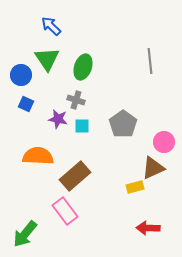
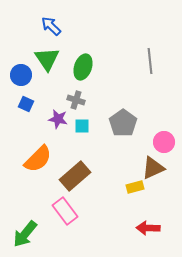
gray pentagon: moved 1 px up
orange semicircle: moved 3 px down; rotated 132 degrees clockwise
